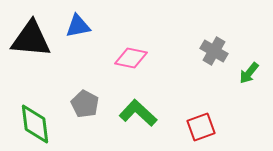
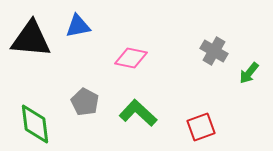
gray pentagon: moved 2 px up
